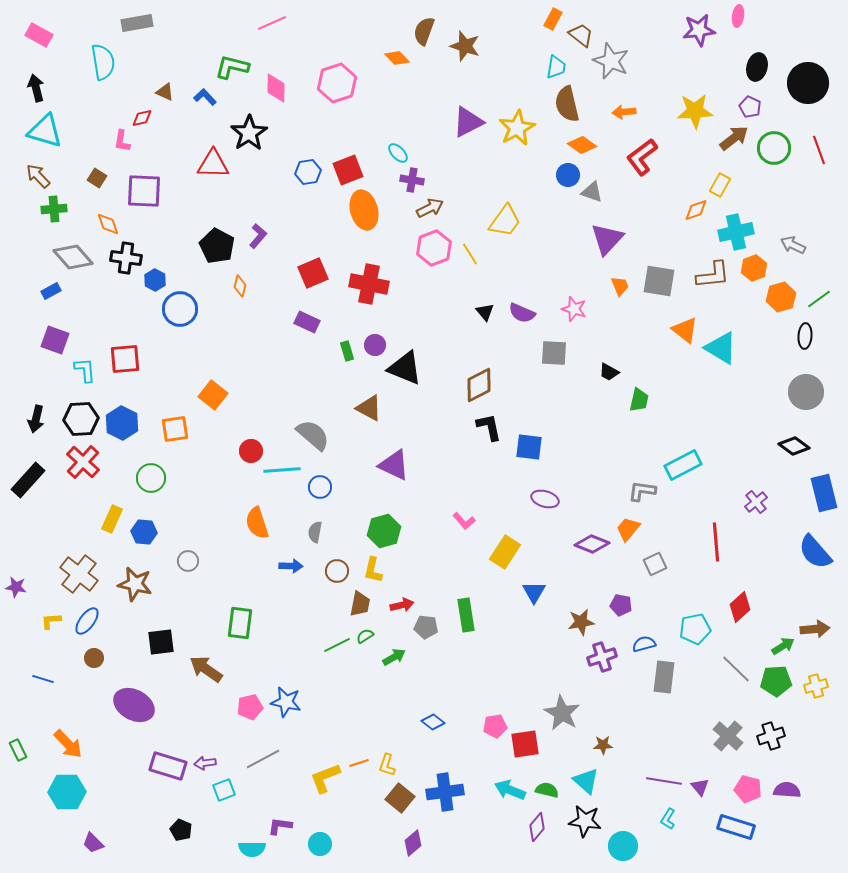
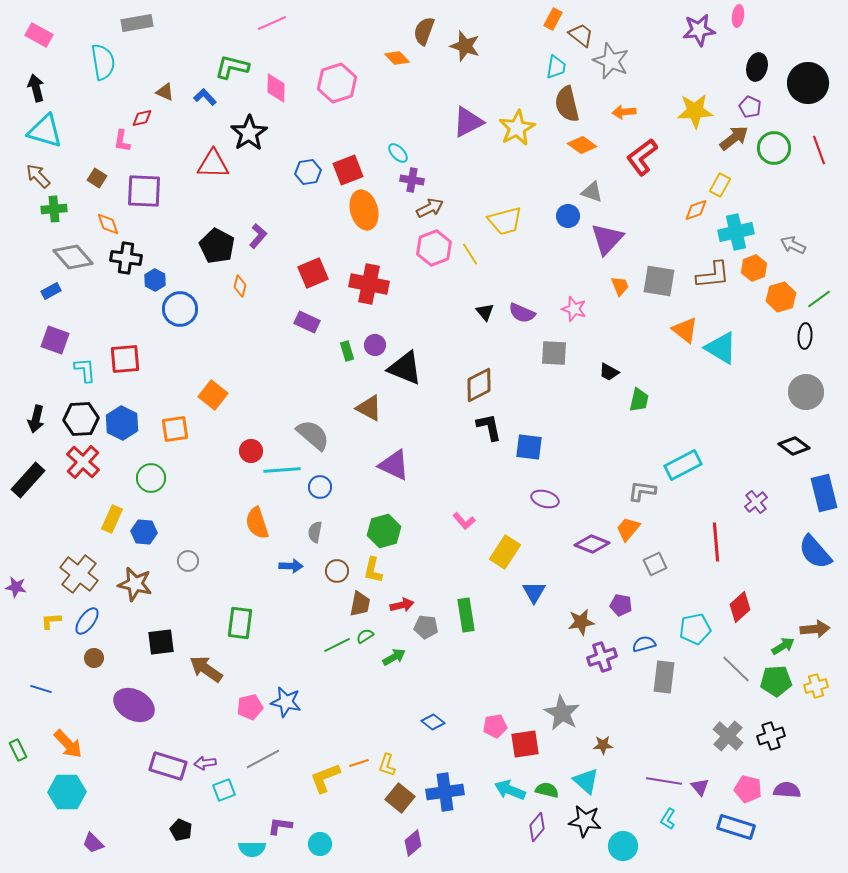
blue circle at (568, 175): moved 41 px down
yellow trapezoid at (505, 221): rotated 39 degrees clockwise
blue line at (43, 679): moved 2 px left, 10 px down
